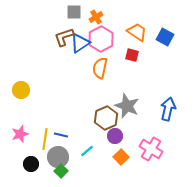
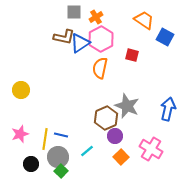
orange trapezoid: moved 7 px right, 12 px up
brown L-shape: rotated 150 degrees counterclockwise
